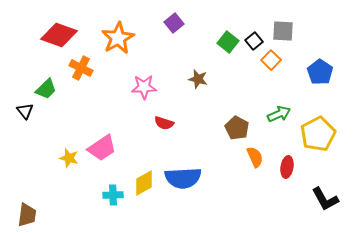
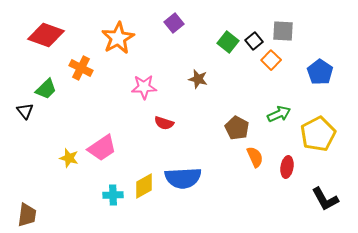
red diamond: moved 13 px left
yellow diamond: moved 3 px down
